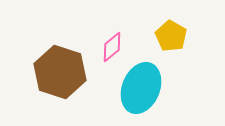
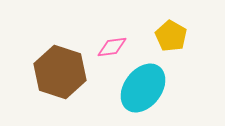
pink diamond: rotated 32 degrees clockwise
cyan ellipse: moved 2 px right; rotated 15 degrees clockwise
